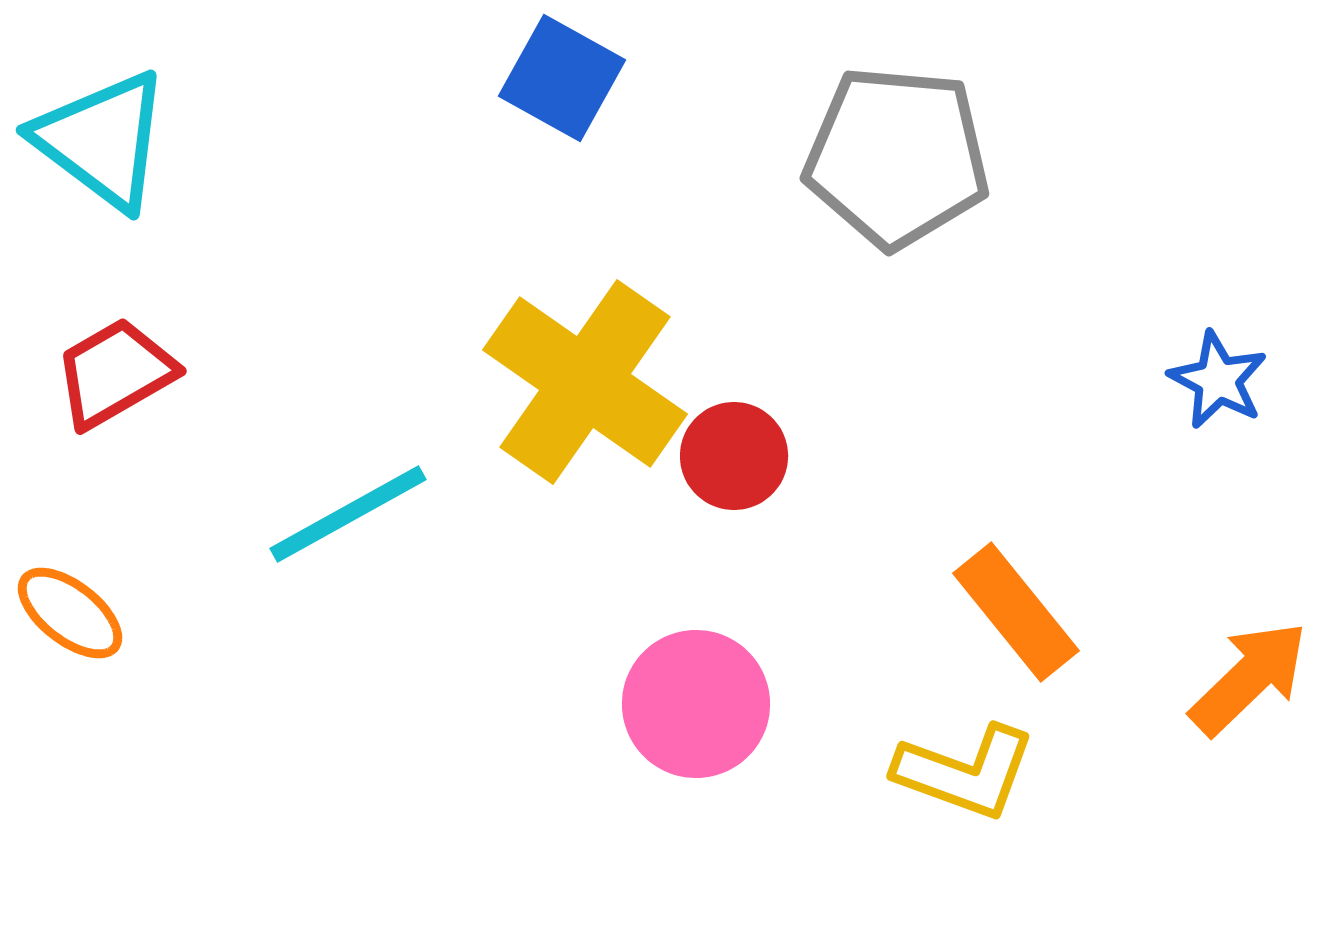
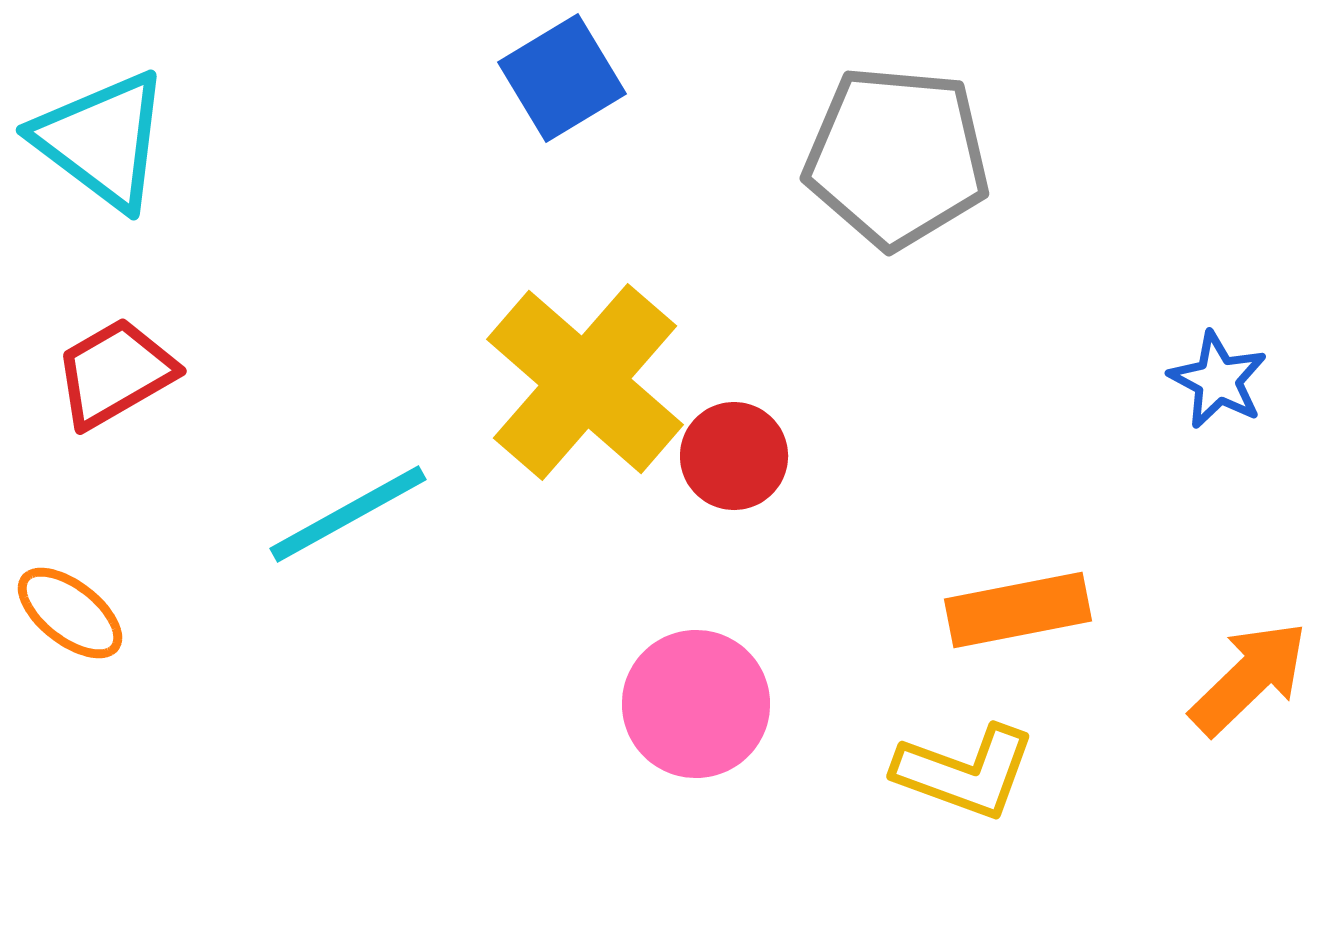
blue square: rotated 30 degrees clockwise
yellow cross: rotated 6 degrees clockwise
orange rectangle: moved 2 px right, 2 px up; rotated 62 degrees counterclockwise
